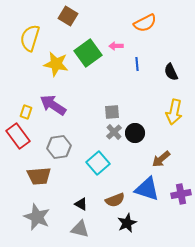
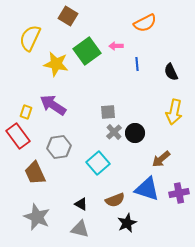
yellow semicircle: rotated 8 degrees clockwise
green square: moved 1 px left, 2 px up
gray square: moved 4 px left
brown trapezoid: moved 4 px left, 3 px up; rotated 70 degrees clockwise
purple cross: moved 2 px left, 1 px up
